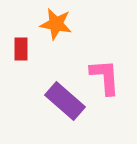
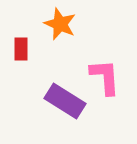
orange star: moved 4 px right; rotated 12 degrees clockwise
purple rectangle: rotated 9 degrees counterclockwise
